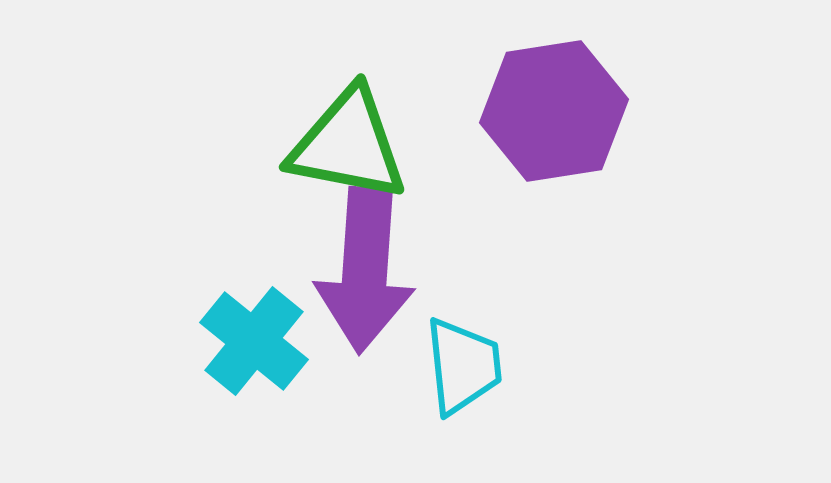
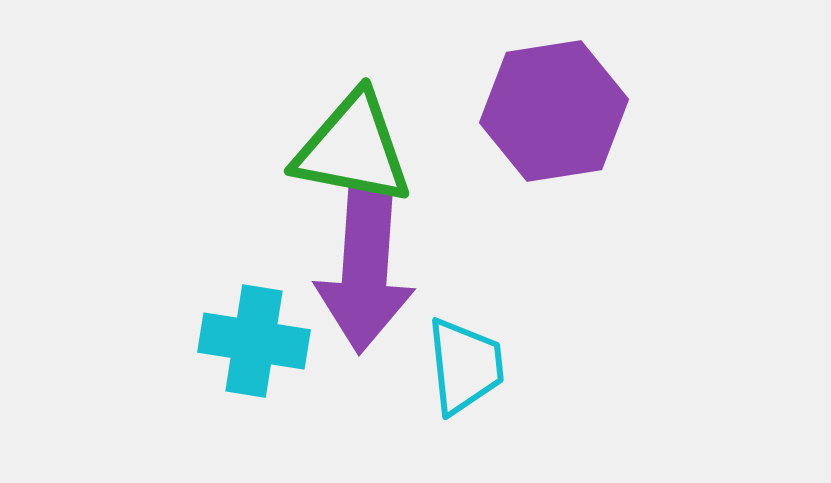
green triangle: moved 5 px right, 4 px down
cyan cross: rotated 30 degrees counterclockwise
cyan trapezoid: moved 2 px right
